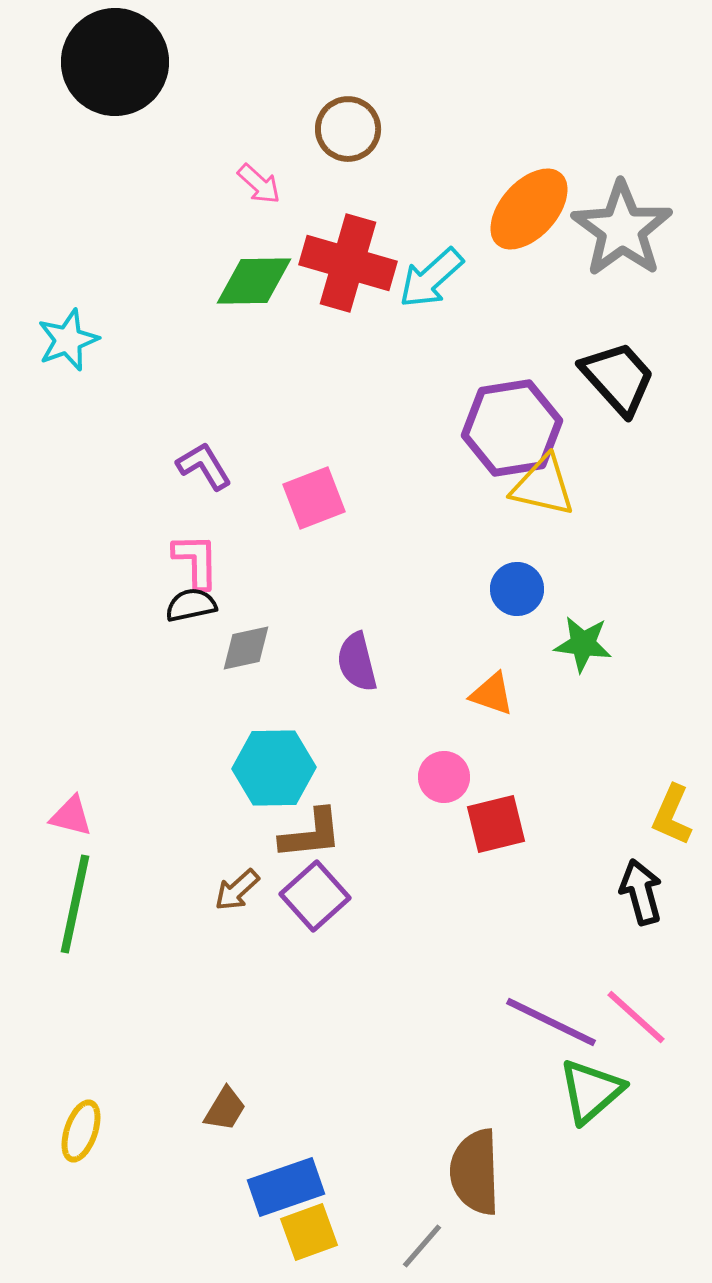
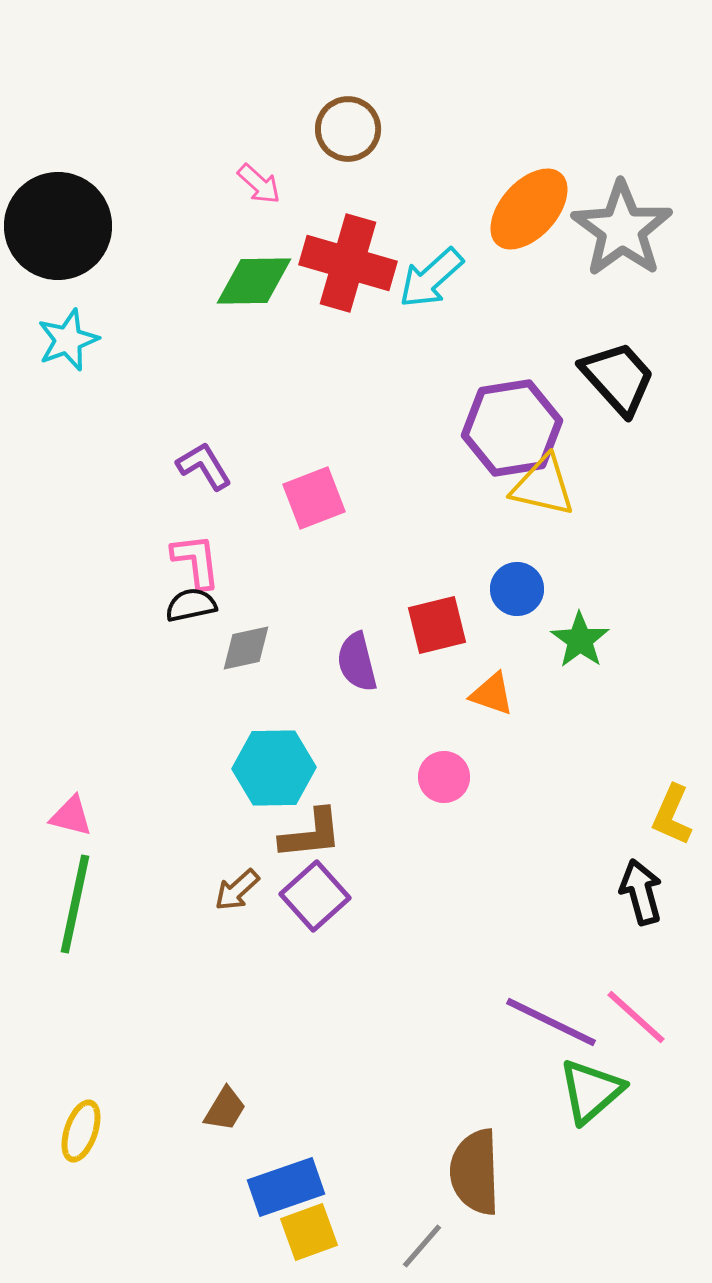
black circle: moved 57 px left, 164 px down
pink L-shape: rotated 6 degrees counterclockwise
green star: moved 3 px left, 4 px up; rotated 28 degrees clockwise
red square: moved 59 px left, 199 px up
